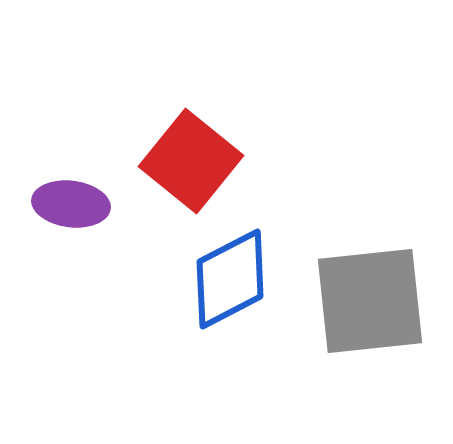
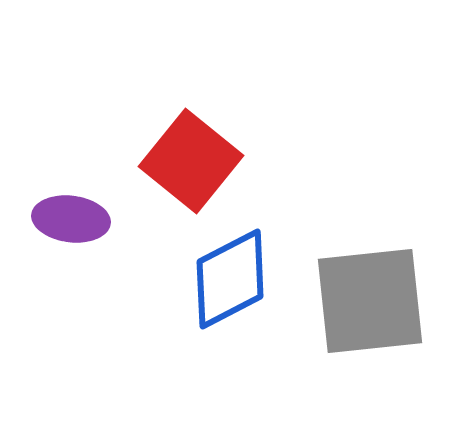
purple ellipse: moved 15 px down
